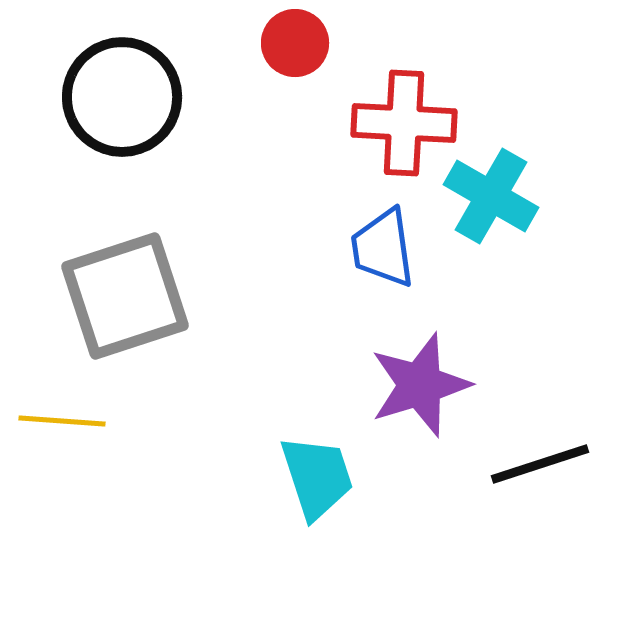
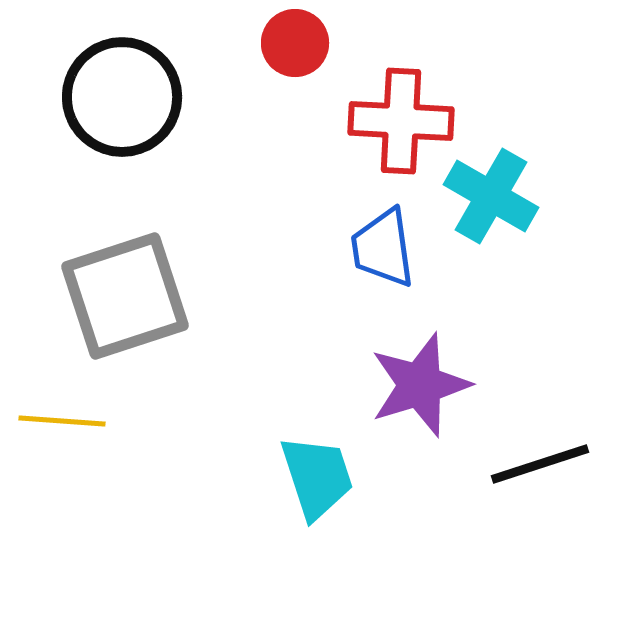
red cross: moved 3 px left, 2 px up
